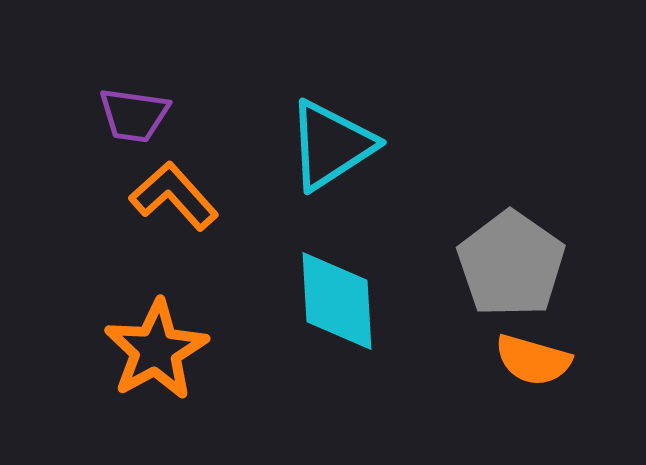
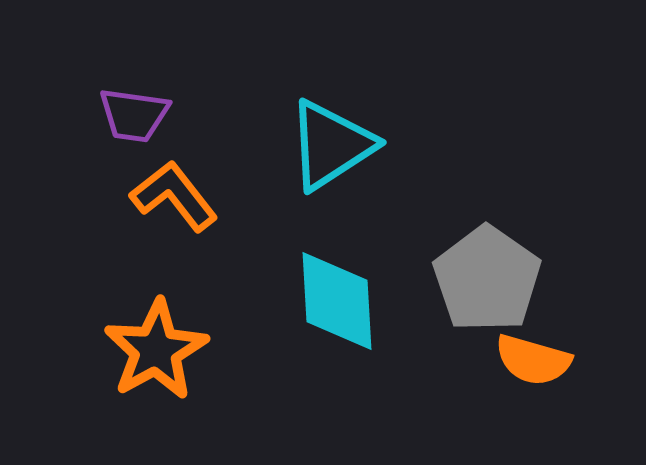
orange L-shape: rotated 4 degrees clockwise
gray pentagon: moved 24 px left, 15 px down
